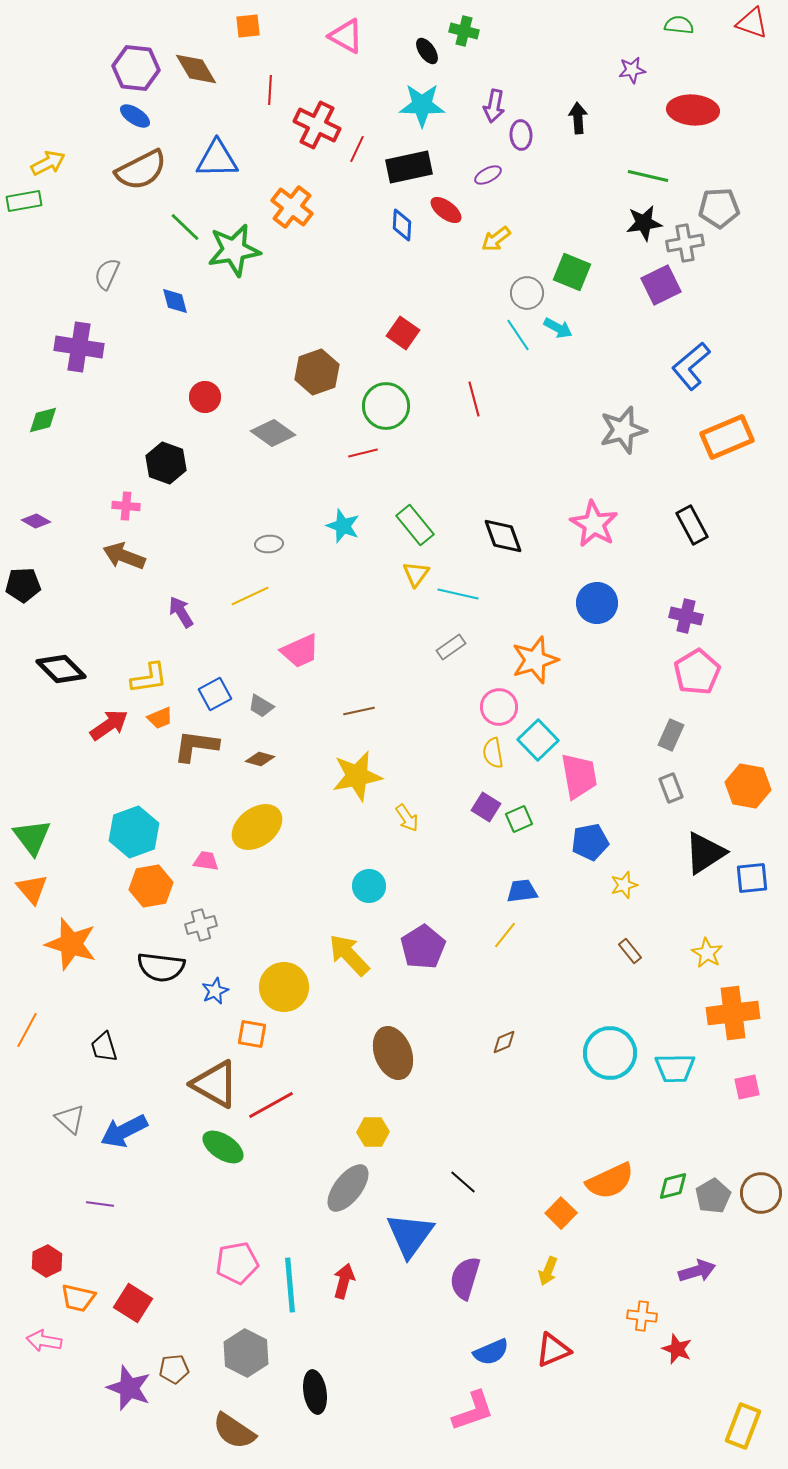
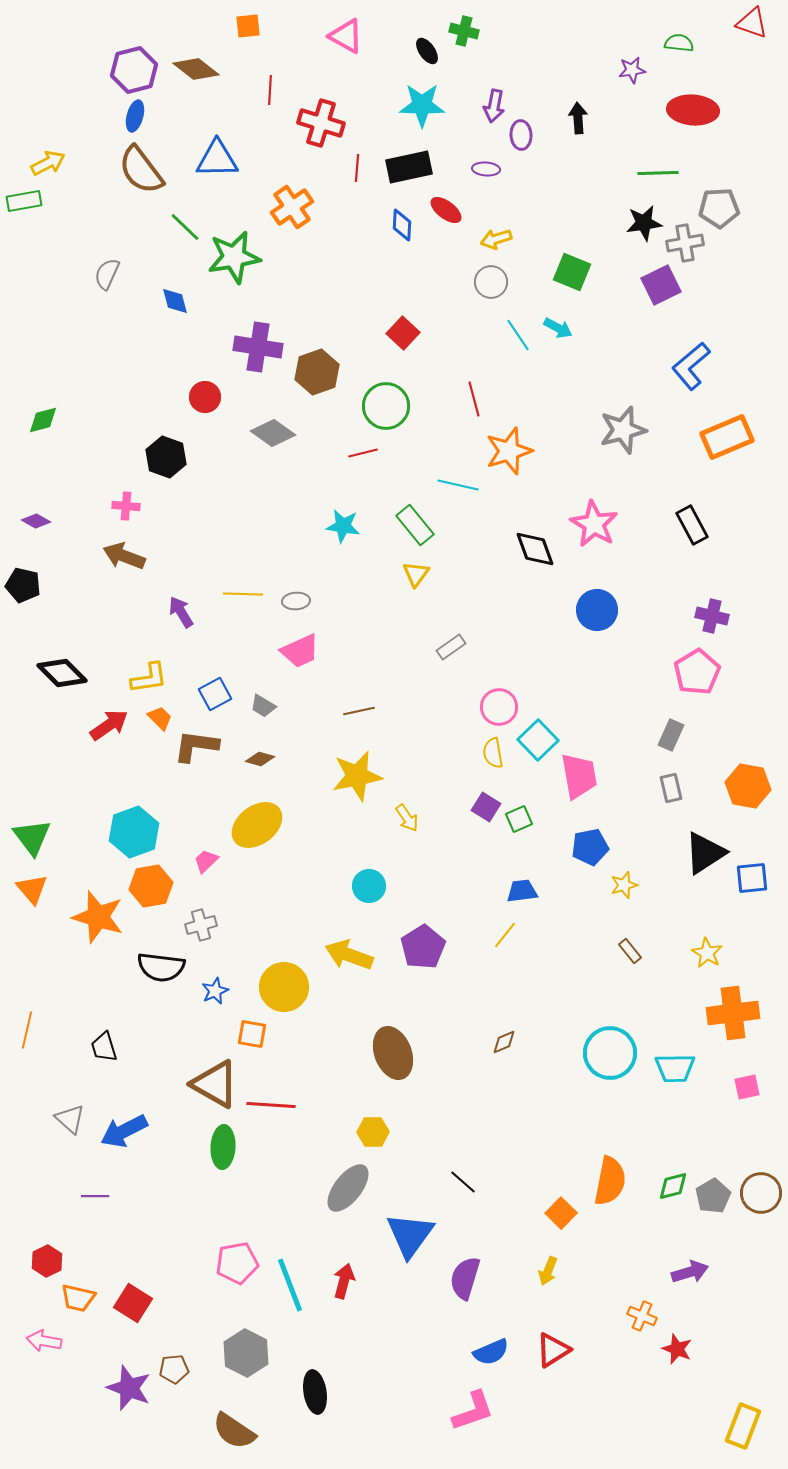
green semicircle at (679, 25): moved 18 px down
purple hexagon at (136, 68): moved 2 px left, 2 px down; rotated 21 degrees counterclockwise
brown diamond at (196, 69): rotated 21 degrees counterclockwise
blue ellipse at (135, 116): rotated 72 degrees clockwise
red cross at (317, 125): moved 4 px right, 2 px up; rotated 9 degrees counterclockwise
red line at (357, 149): moved 19 px down; rotated 20 degrees counterclockwise
brown semicircle at (141, 170): rotated 80 degrees clockwise
purple ellipse at (488, 175): moved 2 px left, 6 px up; rotated 32 degrees clockwise
green line at (648, 176): moved 10 px right, 3 px up; rotated 15 degrees counterclockwise
orange cross at (292, 207): rotated 18 degrees clockwise
yellow arrow at (496, 239): rotated 20 degrees clockwise
green star at (234, 250): moved 7 px down
gray circle at (527, 293): moved 36 px left, 11 px up
red square at (403, 333): rotated 8 degrees clockwise
purple cross at (79, 347): moved 179 px right
black hexagon at (166, 463): moved 6 px up
cyan star at (343, 526): rotated 12 degrees counterclockwise
black diamond at (503, 536): moved 32 px right, 13 px down
gray ellipse at (269, 544): moved 27 px right, 57 px down
black pentagon at (23, 585): rotated 16 degrees clockwise
cyan line at (458, 594): moved 109 px up
yellow line at (250, 596): moved 7 px left, 2 px up; rotated 27 degrees clockwise
blue circle at (597, 603): moved 7 px down
purple cross at (686, 616): moved 26 px right
orange star at (535, 660): moved 26 px left, 209 px up
black diamond at (61, 669): moved 1 px right, 4 px down
gray trapezoid at (261, 706): moved 2 px right
orange trapezoid at (160, 718): rotated 112 degrees counterclockwise
gray rectangle at (671, 788): rotated 8 degrees clockwise
yellow ellipse at (257, 827): moved 2 px up
blue pentagon at (590, 842): moved 5 px down
pink trapezoid at (206, 861): rotated 52 degrees counterclockwise
orange star at (71, 944): moved 27 px right, 27 px up
yellow arrow at (349, 955): rotated 27 degrees counterclockwise
orange line at (27, 1030): rotated 15 degrees counterclockwise
red line at (271, 1105): rotated 33 degrees clockwise
green ellipse at (223, 1147): rotated 60 degrees clockwise
orange semicircle at (610, 1181): rotated 54 degrees counterclockwise
purple line at (100, 1204): moved 5 px left, 8 px up; rotated 8 degrees counterclockwise
purple arrow at (697, 1271): moved 7 px left, 1 px down
cyan line at (290, 1285): rotated 16 degrees counterclockwise
orange cross at (642, 1316): rotated 16 degrees clockwise
red triangle at (553, 1350): rotated 9 degrees counterclockwise
